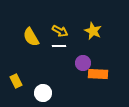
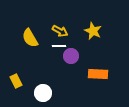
yellow semicircle: moved 1 px left, 1 px down
purple circle: moved 12 px left, 7 px up
